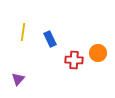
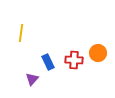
yellow line: moved 2 px left, 1 px down
blue rectangle: moved 2 px left, 23 px down
purple triangle: moved 14 px right
